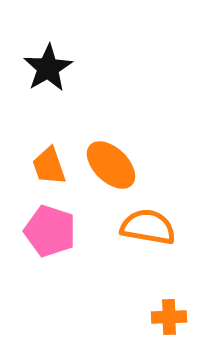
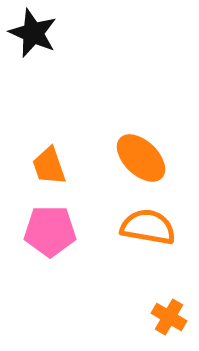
black star: moved 15 px left, 35 px up; rotated 18 degrees counterclockwise
orange ellipse: moved 30 px right, 7 px up
pink pentagon: rotated 18 degrees counterclockwise
orange cross: rotated 32 degrees clockwise
